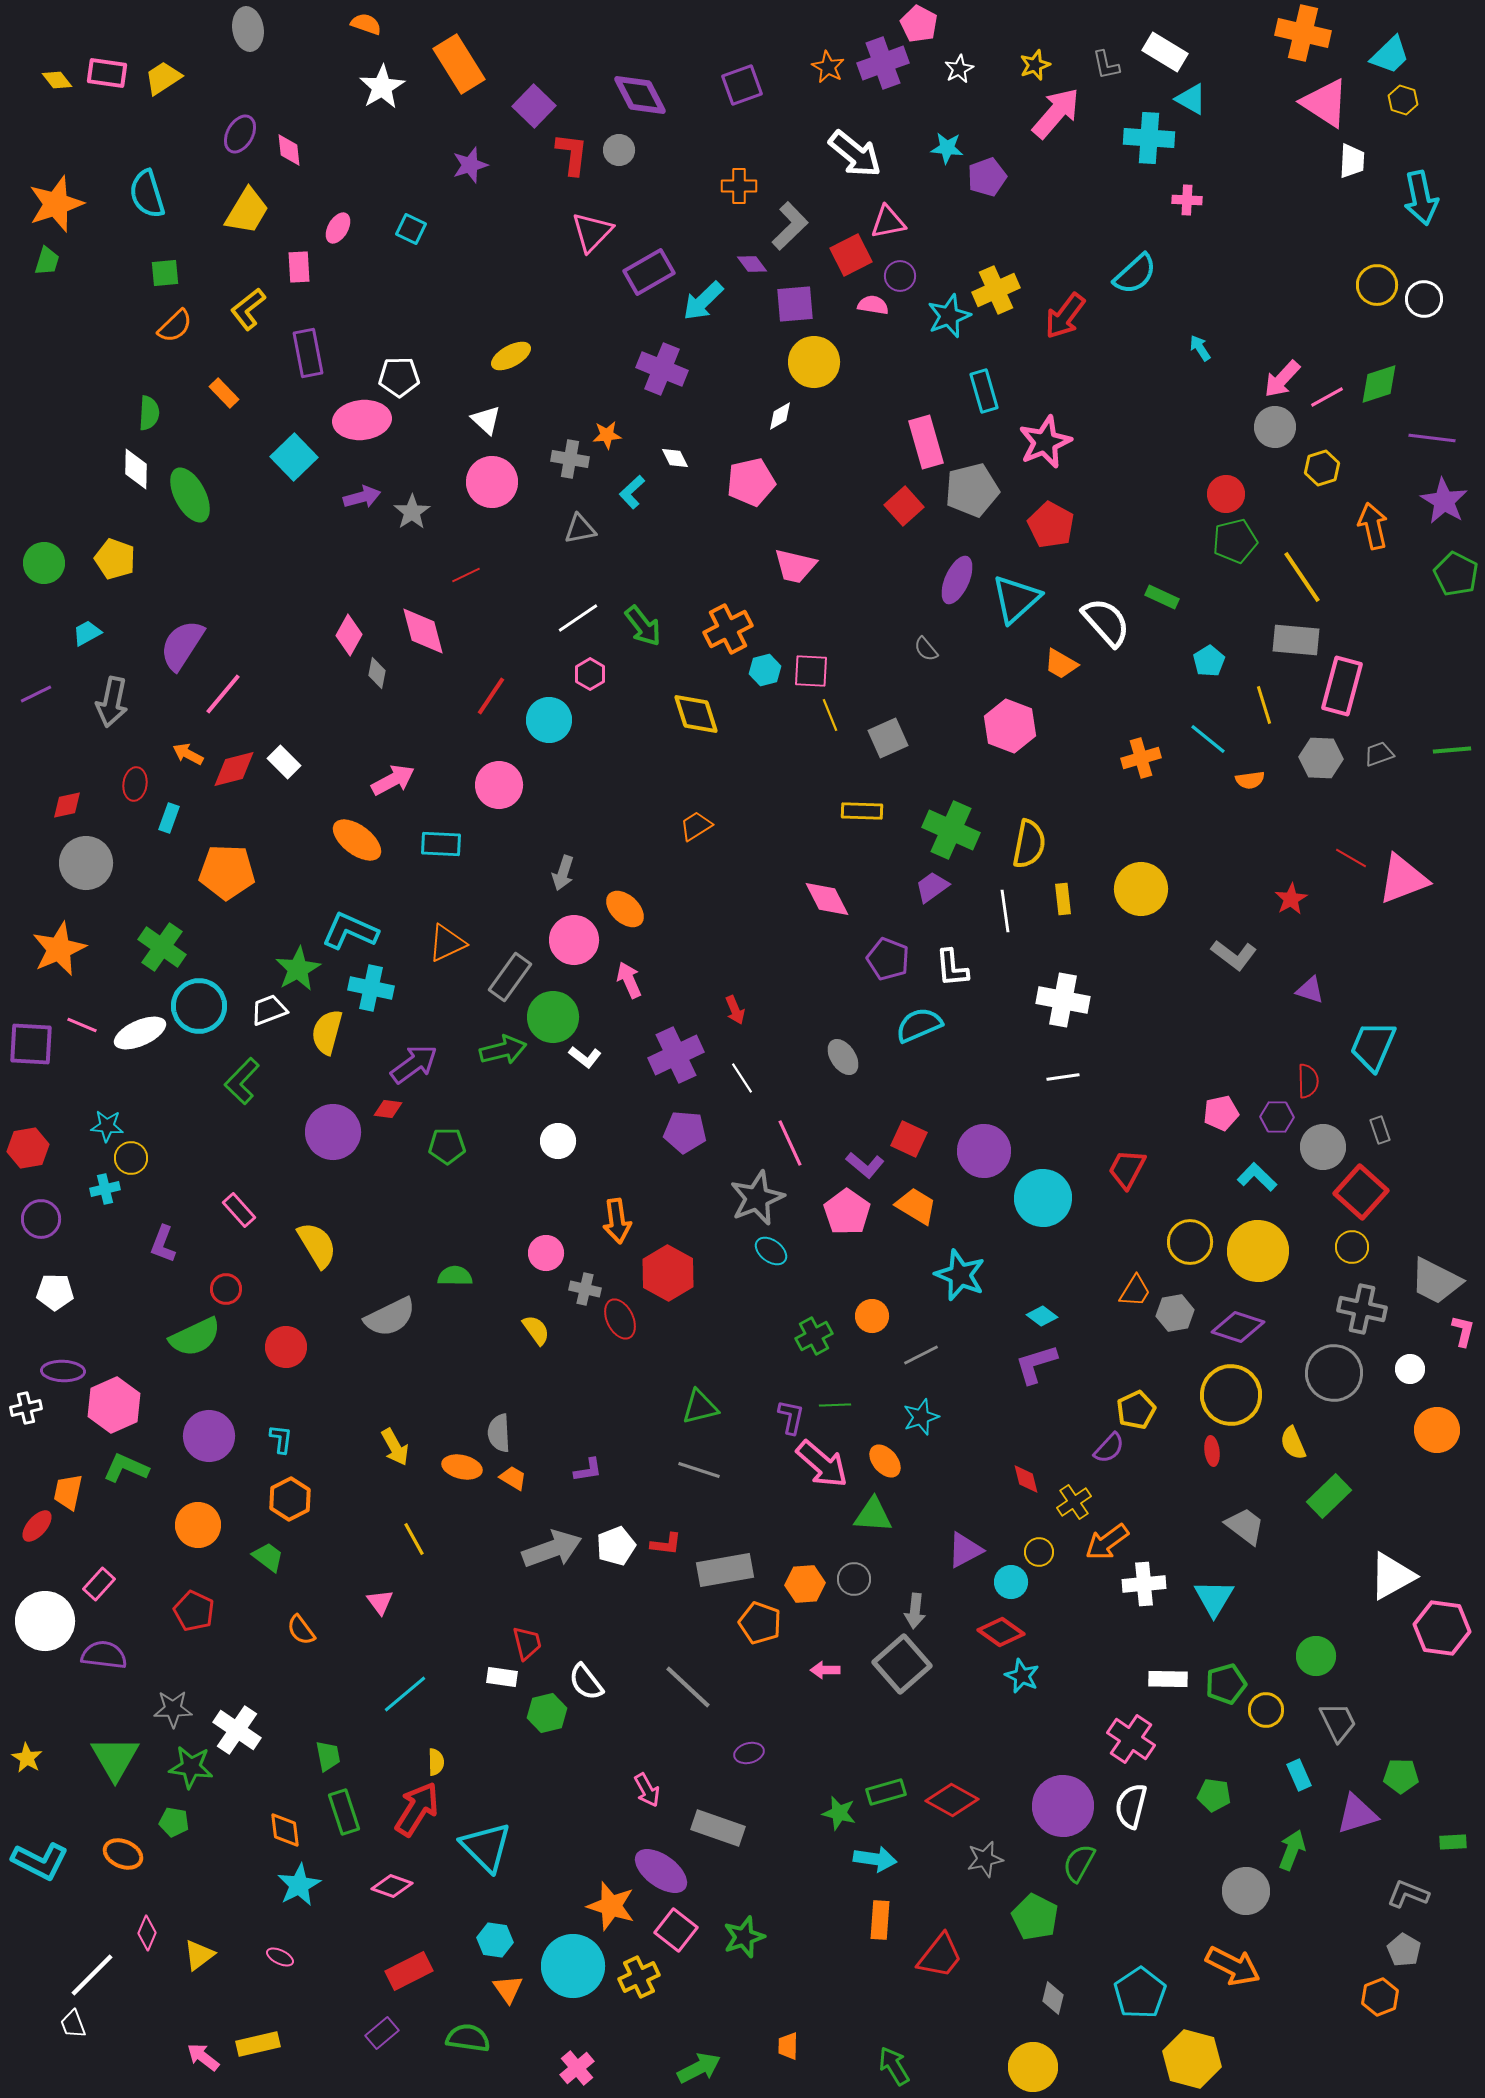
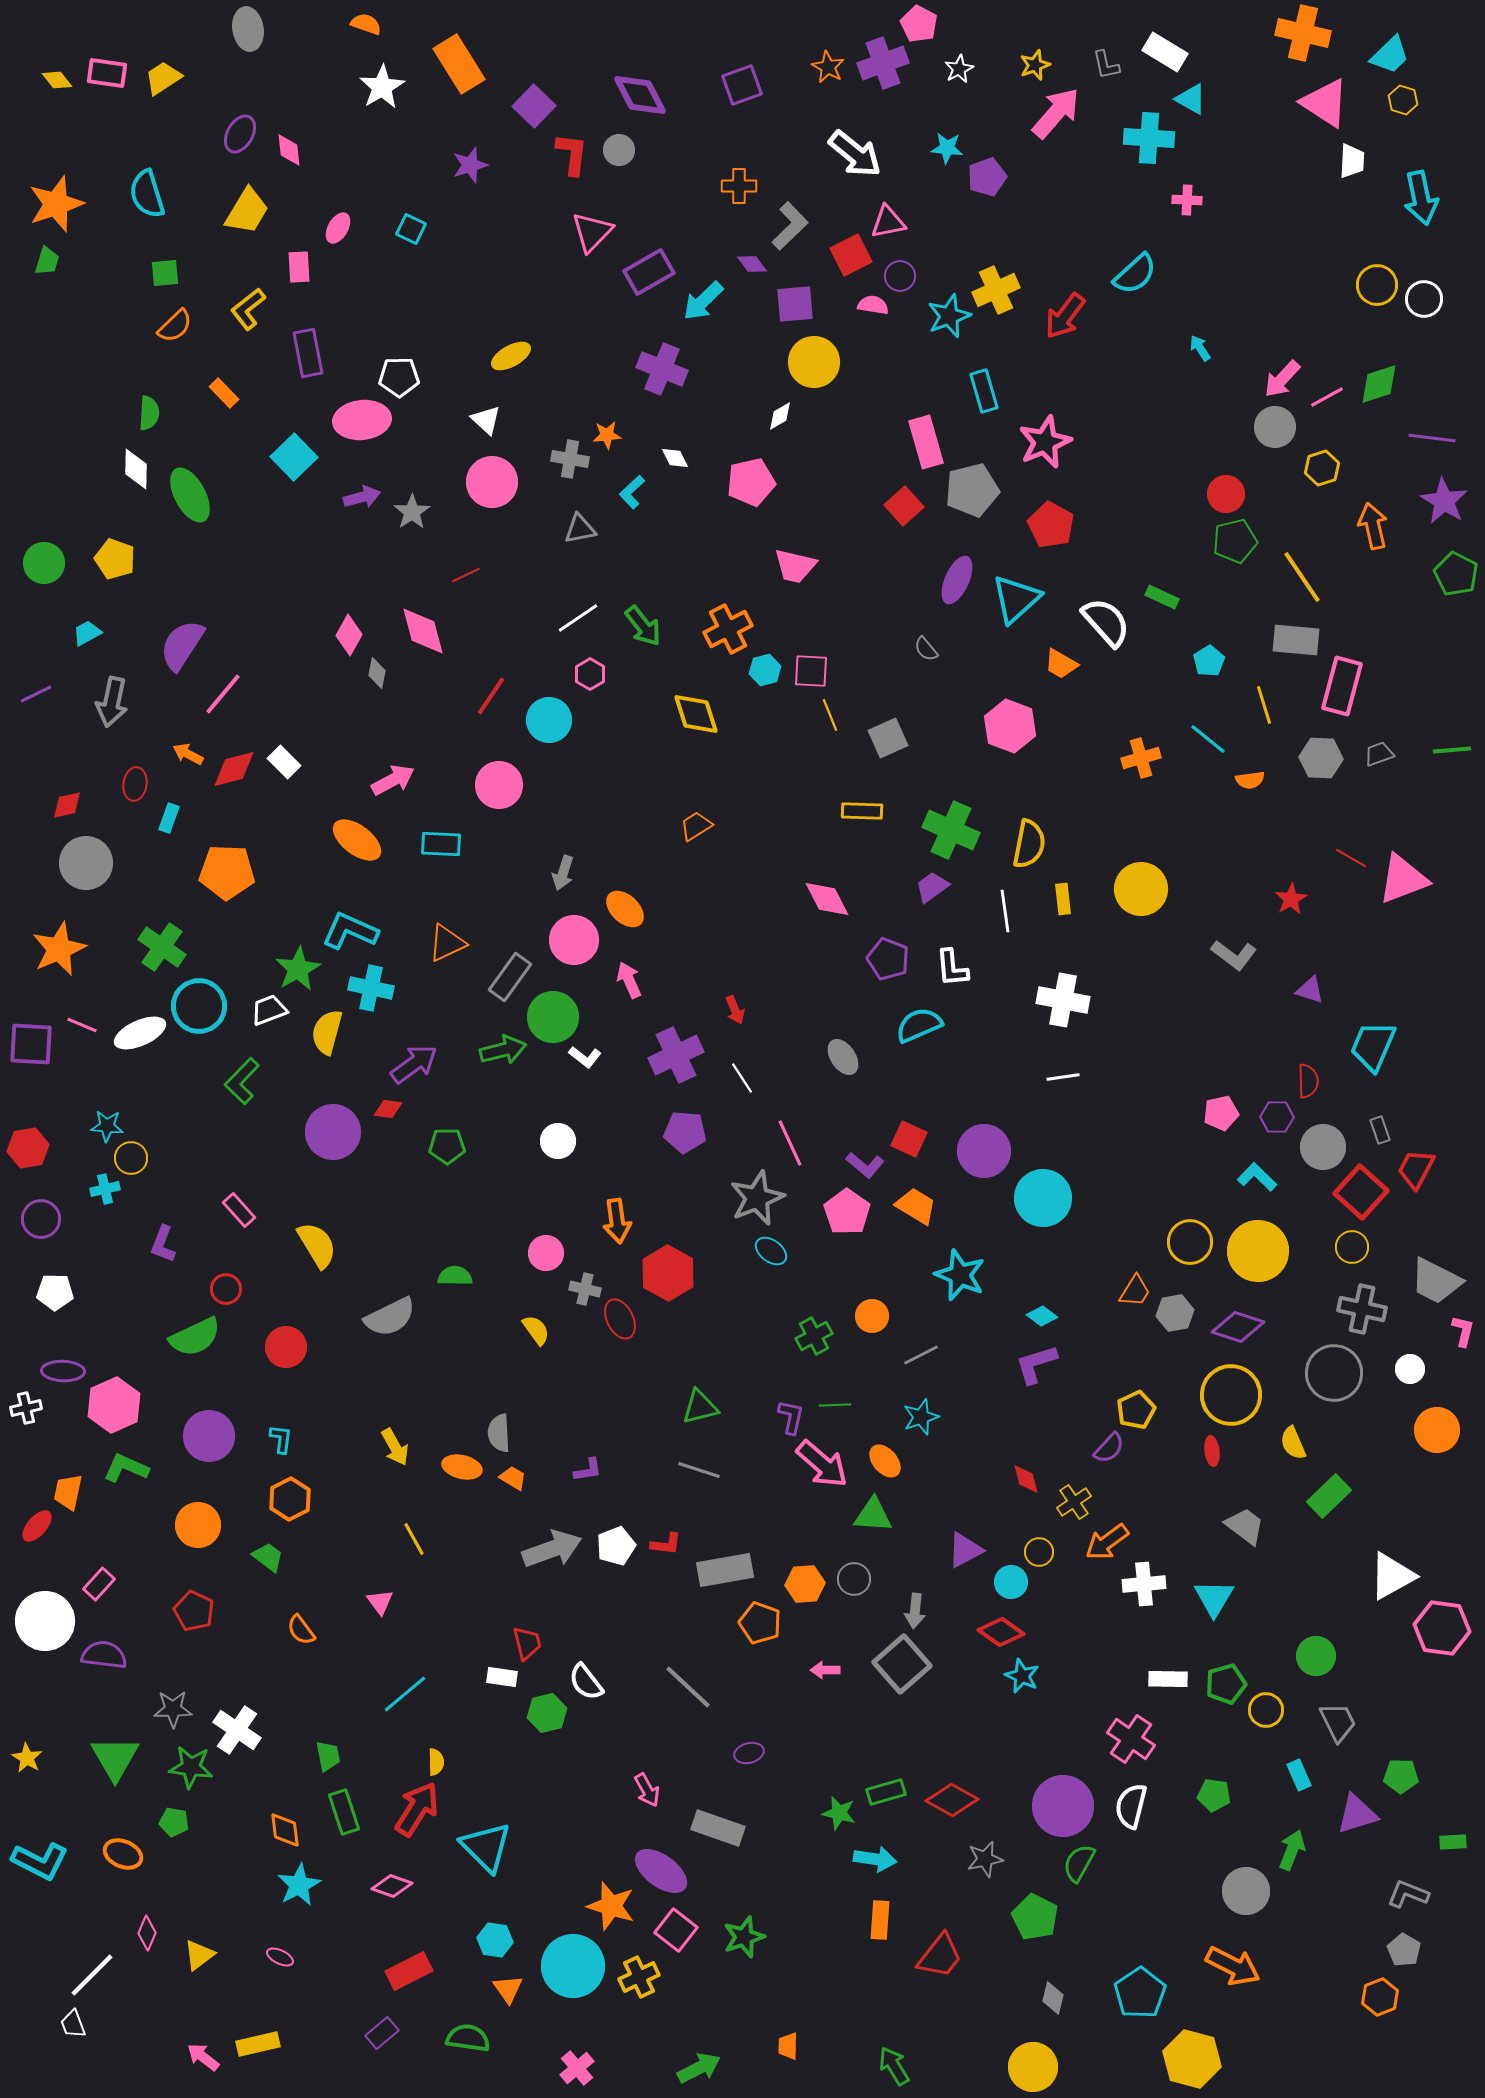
red trapezoid at (1127, 1169): moved 289 px right
